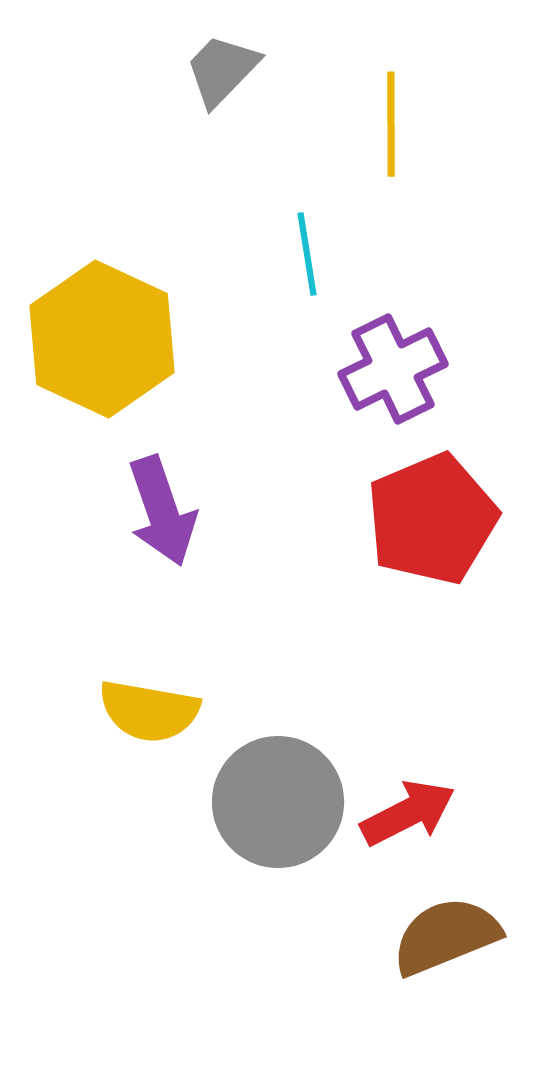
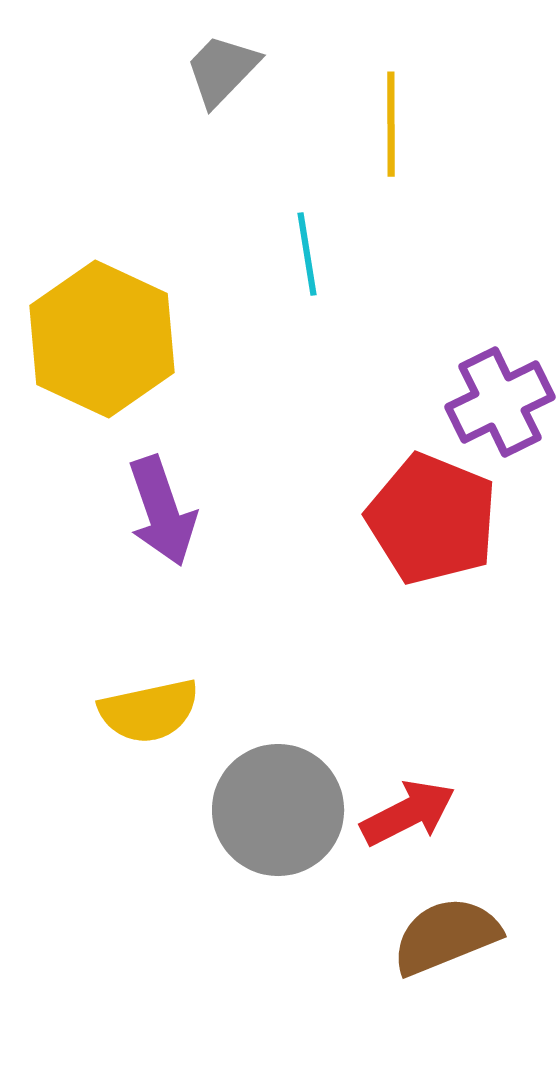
purple cross: moved 107 px right, 33 px down
red pentagon: rotated 27 degrees counterclockwise
yellow semicircle: rotated 22 degrees counterclockwise
gray circle: moved 8 px down
